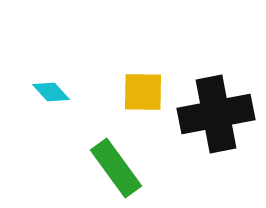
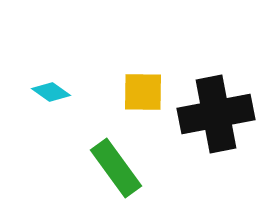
cyan diamond: rotated 12 degrees counterclockwise
